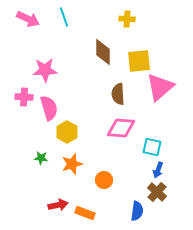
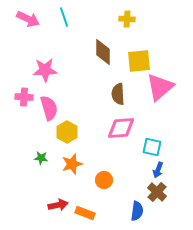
pink diamond: rotated 8 degrees counterclockwise
